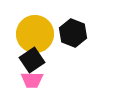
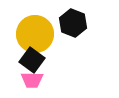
black hexagon: moved 10 px up
black square: rotated 20 degrees counterclockwise
